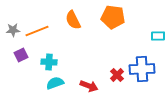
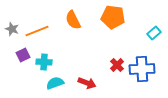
gray star: moved 1 px left, 1 px up; rotated 24 degrees clockwise
cyan rectangle: moved 4 px left, 3 px up; rotated 40 degrees counterclockwise
purple square: moved 2 px right
cyan cross: moved 5 px left
red cross: moved 10 px up
red arrow: moved 2 px left, 3 px up
